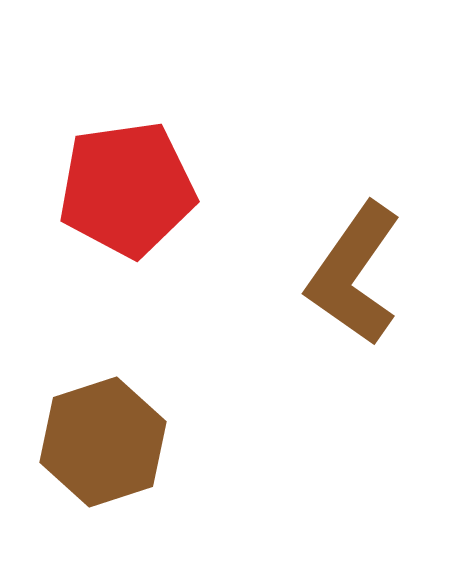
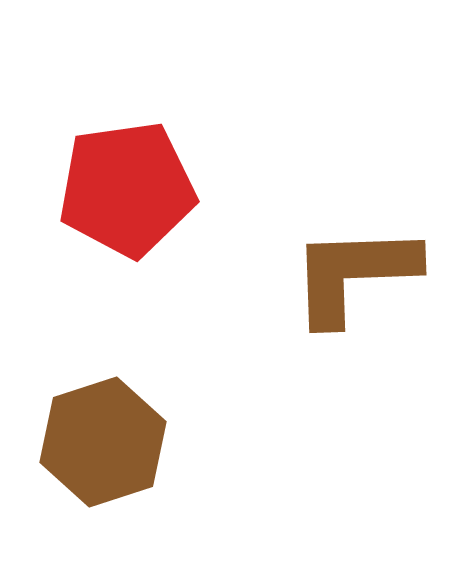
brown L-shape: rotated 53 degrees clockwise
